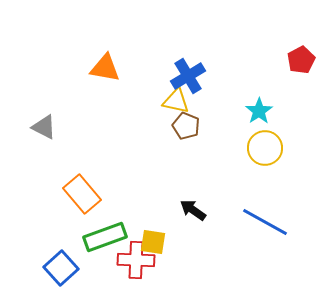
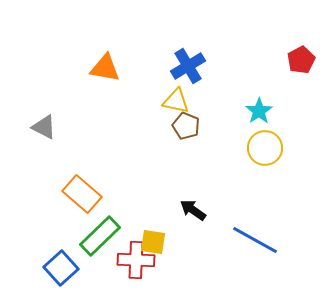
blue cross: moved 10 px up
orange rectangle: rotated 9 degrees counterclockwise
blue line: moved 10 px left, 18 px down
green rectangle: moved 5 px left, 1 px up; rotated 24 degrees counterclockwise
